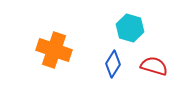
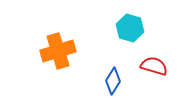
orange cross: moved 4 px right, 1 px down; rotated 36 degrees counterclockwise
blue diamond: moved 17 px down
